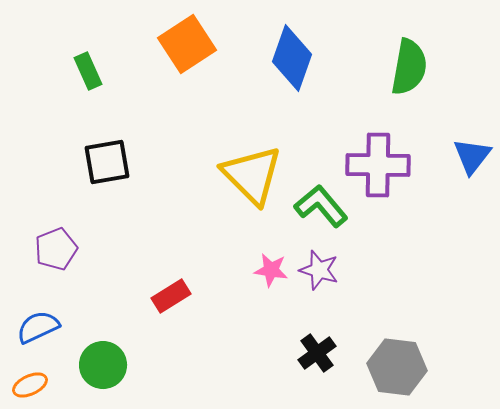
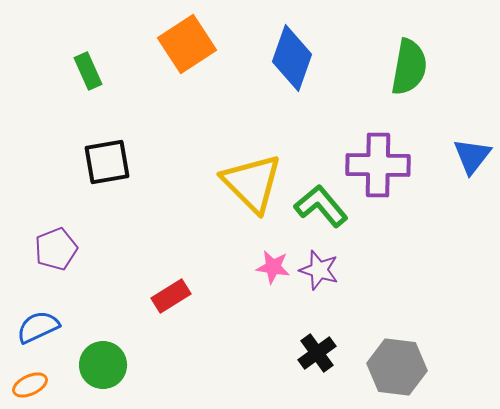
yellow triangle: moved 8 px down
pink star: moved 2 px right, 3 px up
